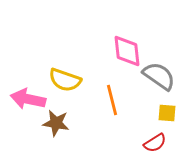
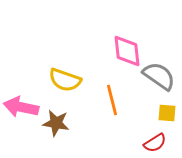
pink arrow: moved 7 px left, 8 px down
